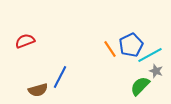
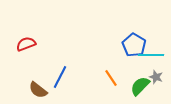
red semicircle: moved 1 px right, 3 px down
blue pentagon: moved 3 px right; rotated 15 degrees counterclockwise
orange line: moved 1 px right, 29 px down
cyan line: moved 1 px right; rotated 30 degrees clockwise
gray star: moved 6 px down
brown semicircle: rotated 54 degrees clockwise
